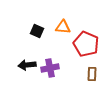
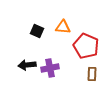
red pentagon: moved 2 px down
